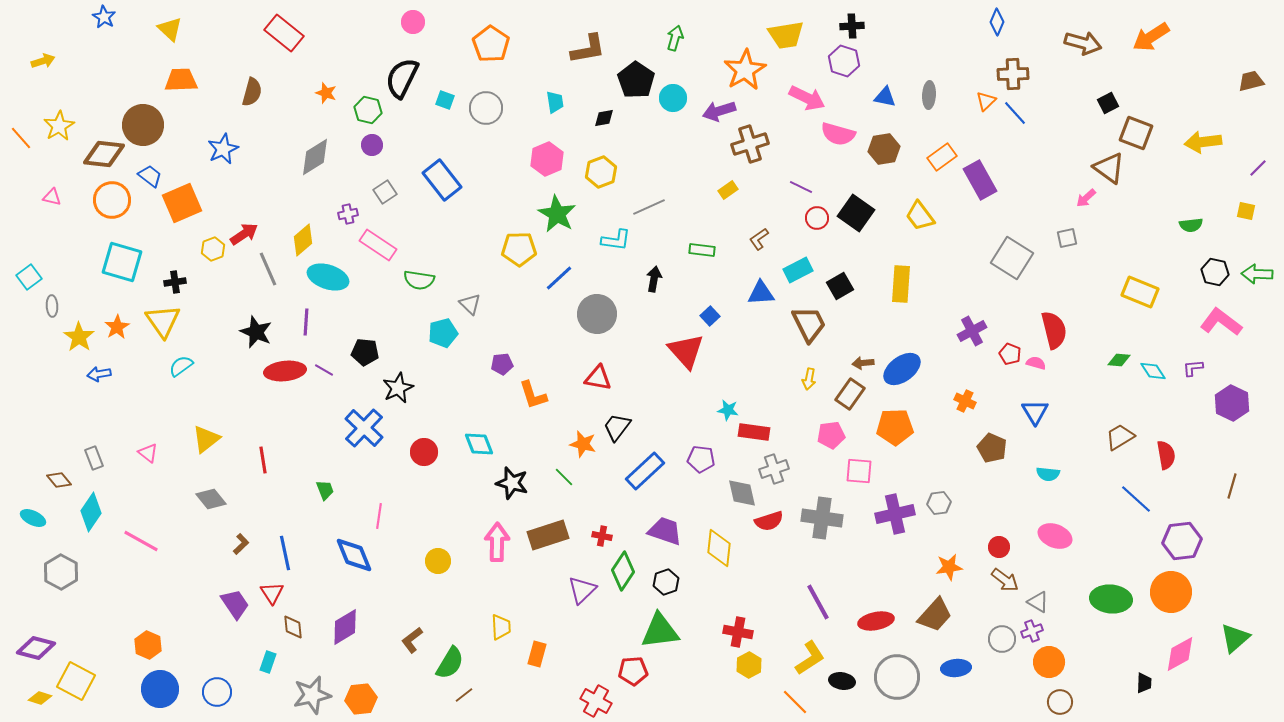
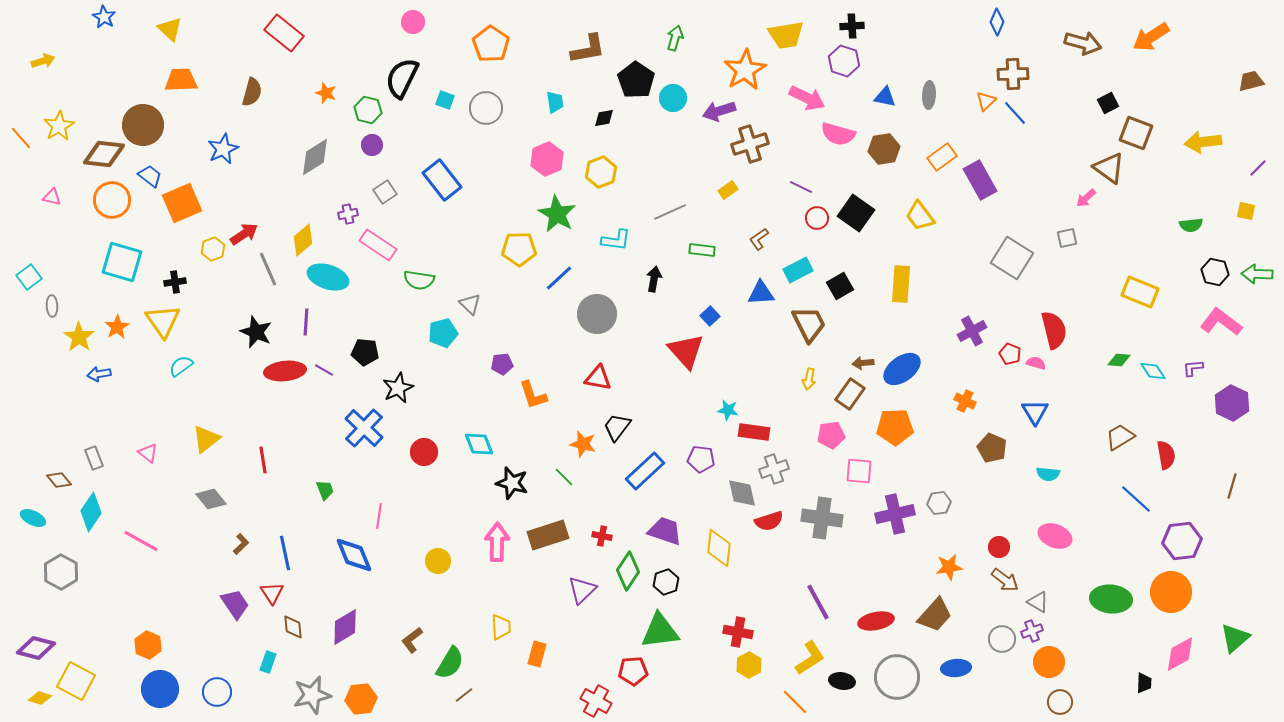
gray line at (649, 207): moved 21 px right, 5 px down
green diamond at (623, 571): moved 5 px right
